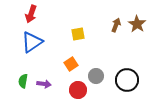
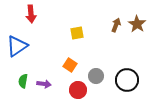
red arrow: rotated 24 degrees counterclockwise
yellow square: moved 1 px left, 1 px up
blue triangle: moved 15 px left, 4 px down
orange square: moved 1 px left, 1 px down; rotated 24 degrees counterclockwise
